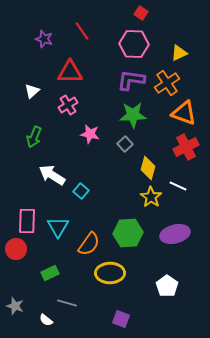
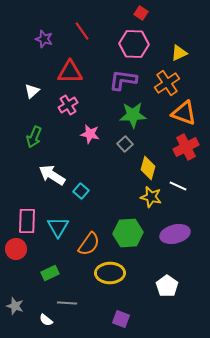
purple L-shape: moved 8 px left
yellow star: rotated 20 degrees counterclockwise
gray line: rotated 12 degrees counterclockwise
